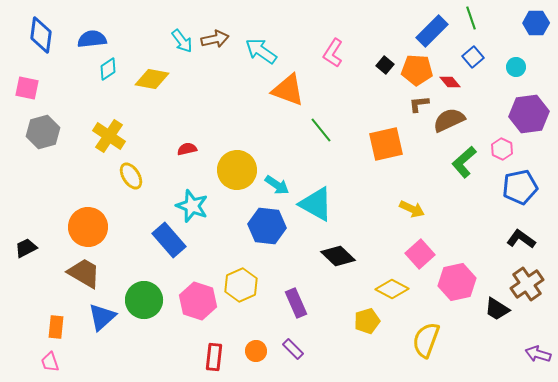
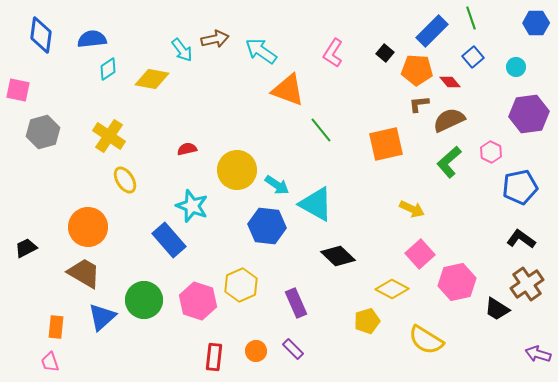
cyan arrow at (182, 41): moved 9 px down
black square at (385, 65): moved 12 px up
pink square at (27, 88): moved 9 px left, 2 px down
pink hexagon at (502, 149): moved 11 px left, 3 px down
green L-shape at (464, 162): moved 15 px left
yellow ellipse at (131, 176): moved 6 px left, 4 px down
yellow semicircle at (426, 340): rotated 78 degrees counterclockwise
